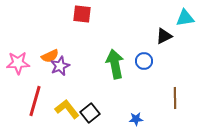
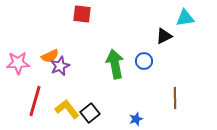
blue star: rotated 16 degrees counterclockwise
